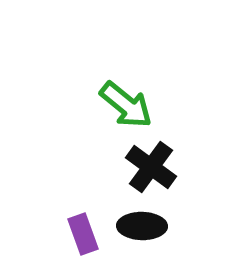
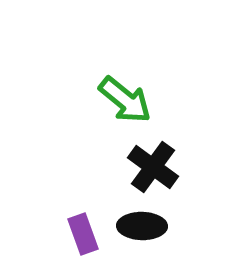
green arrow: moved 1 px left, 5 px up
black cross: moved 2 px right
